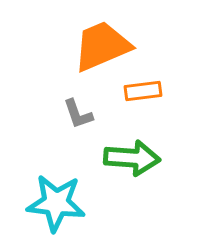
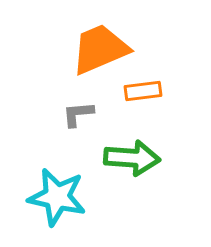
orange trapezoid: moved 2 px left, 3 px down
gray L-shape: rotated 104 degrees clockwise
cyan star: moved 1 px right, 6 px up; rotated 6 degrees clockwise
